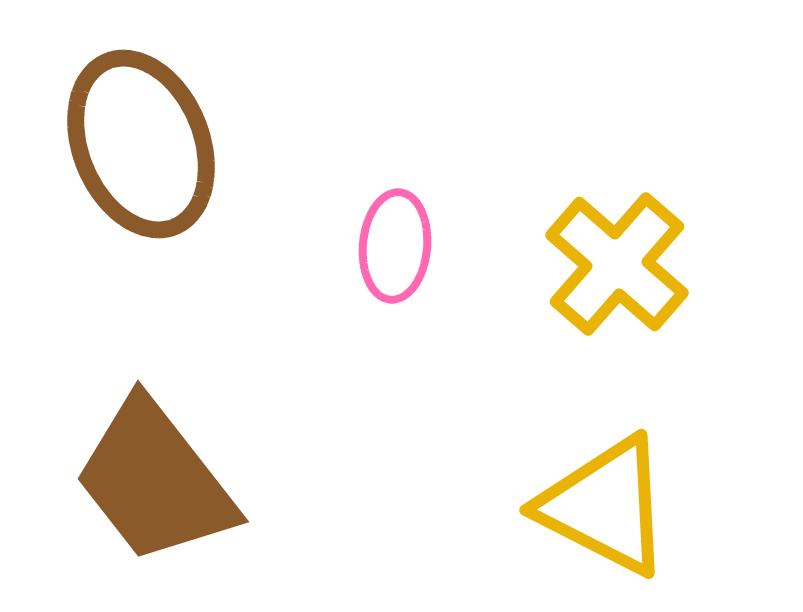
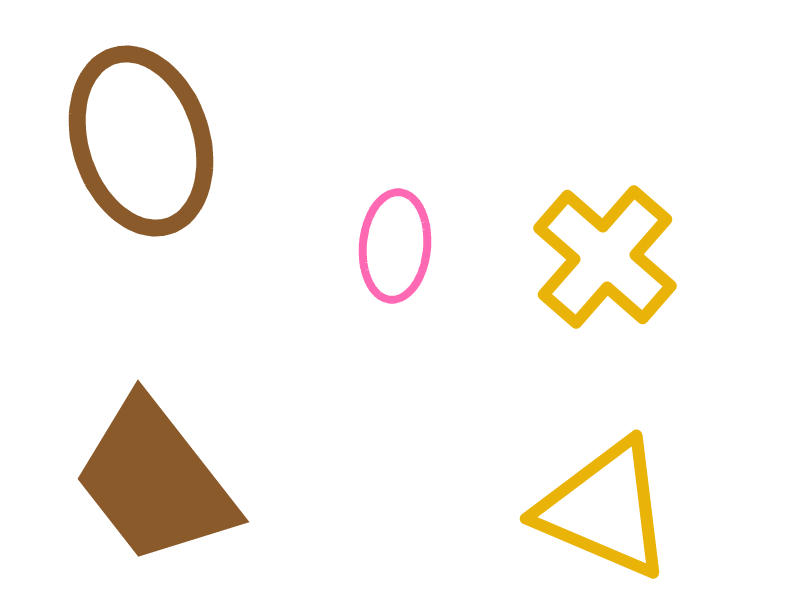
brown ellipse: moved 3 px up; rotated 4 degrees clockwise
yellow cross: moved 12 px left, 7 px up
yellow triangle: moved 3 px down; rotated 4 degrees counterclockwise
